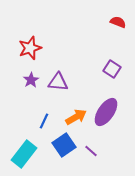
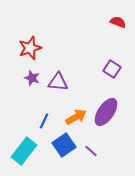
purple star: moved 1 px right, 2 px up; rotated 21 degrees counterclockwise
cyan rectangle: moved 3 px up
